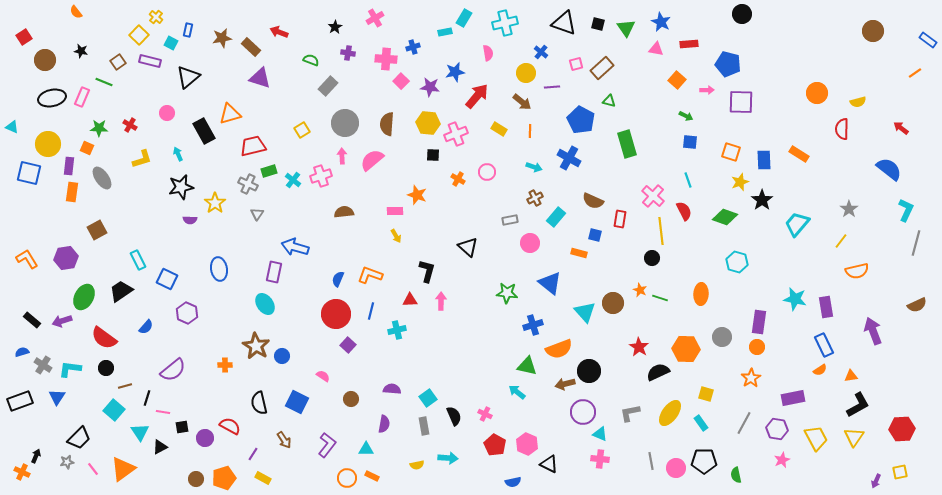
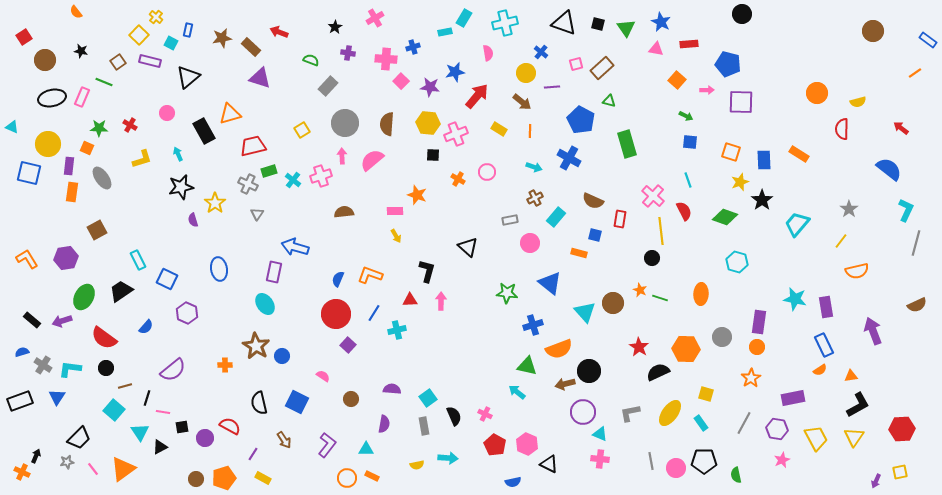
purple semicircle at (190, 220): moved 3 px right; rotated 72 degrees clockwise
blue line at (371, 311): moved 3 px right, 2 px down; rotated 18 degrees clockwise
